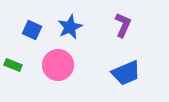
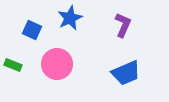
blue star: moved 9 px up
pink circle: moved 1 px left, 1 px up
